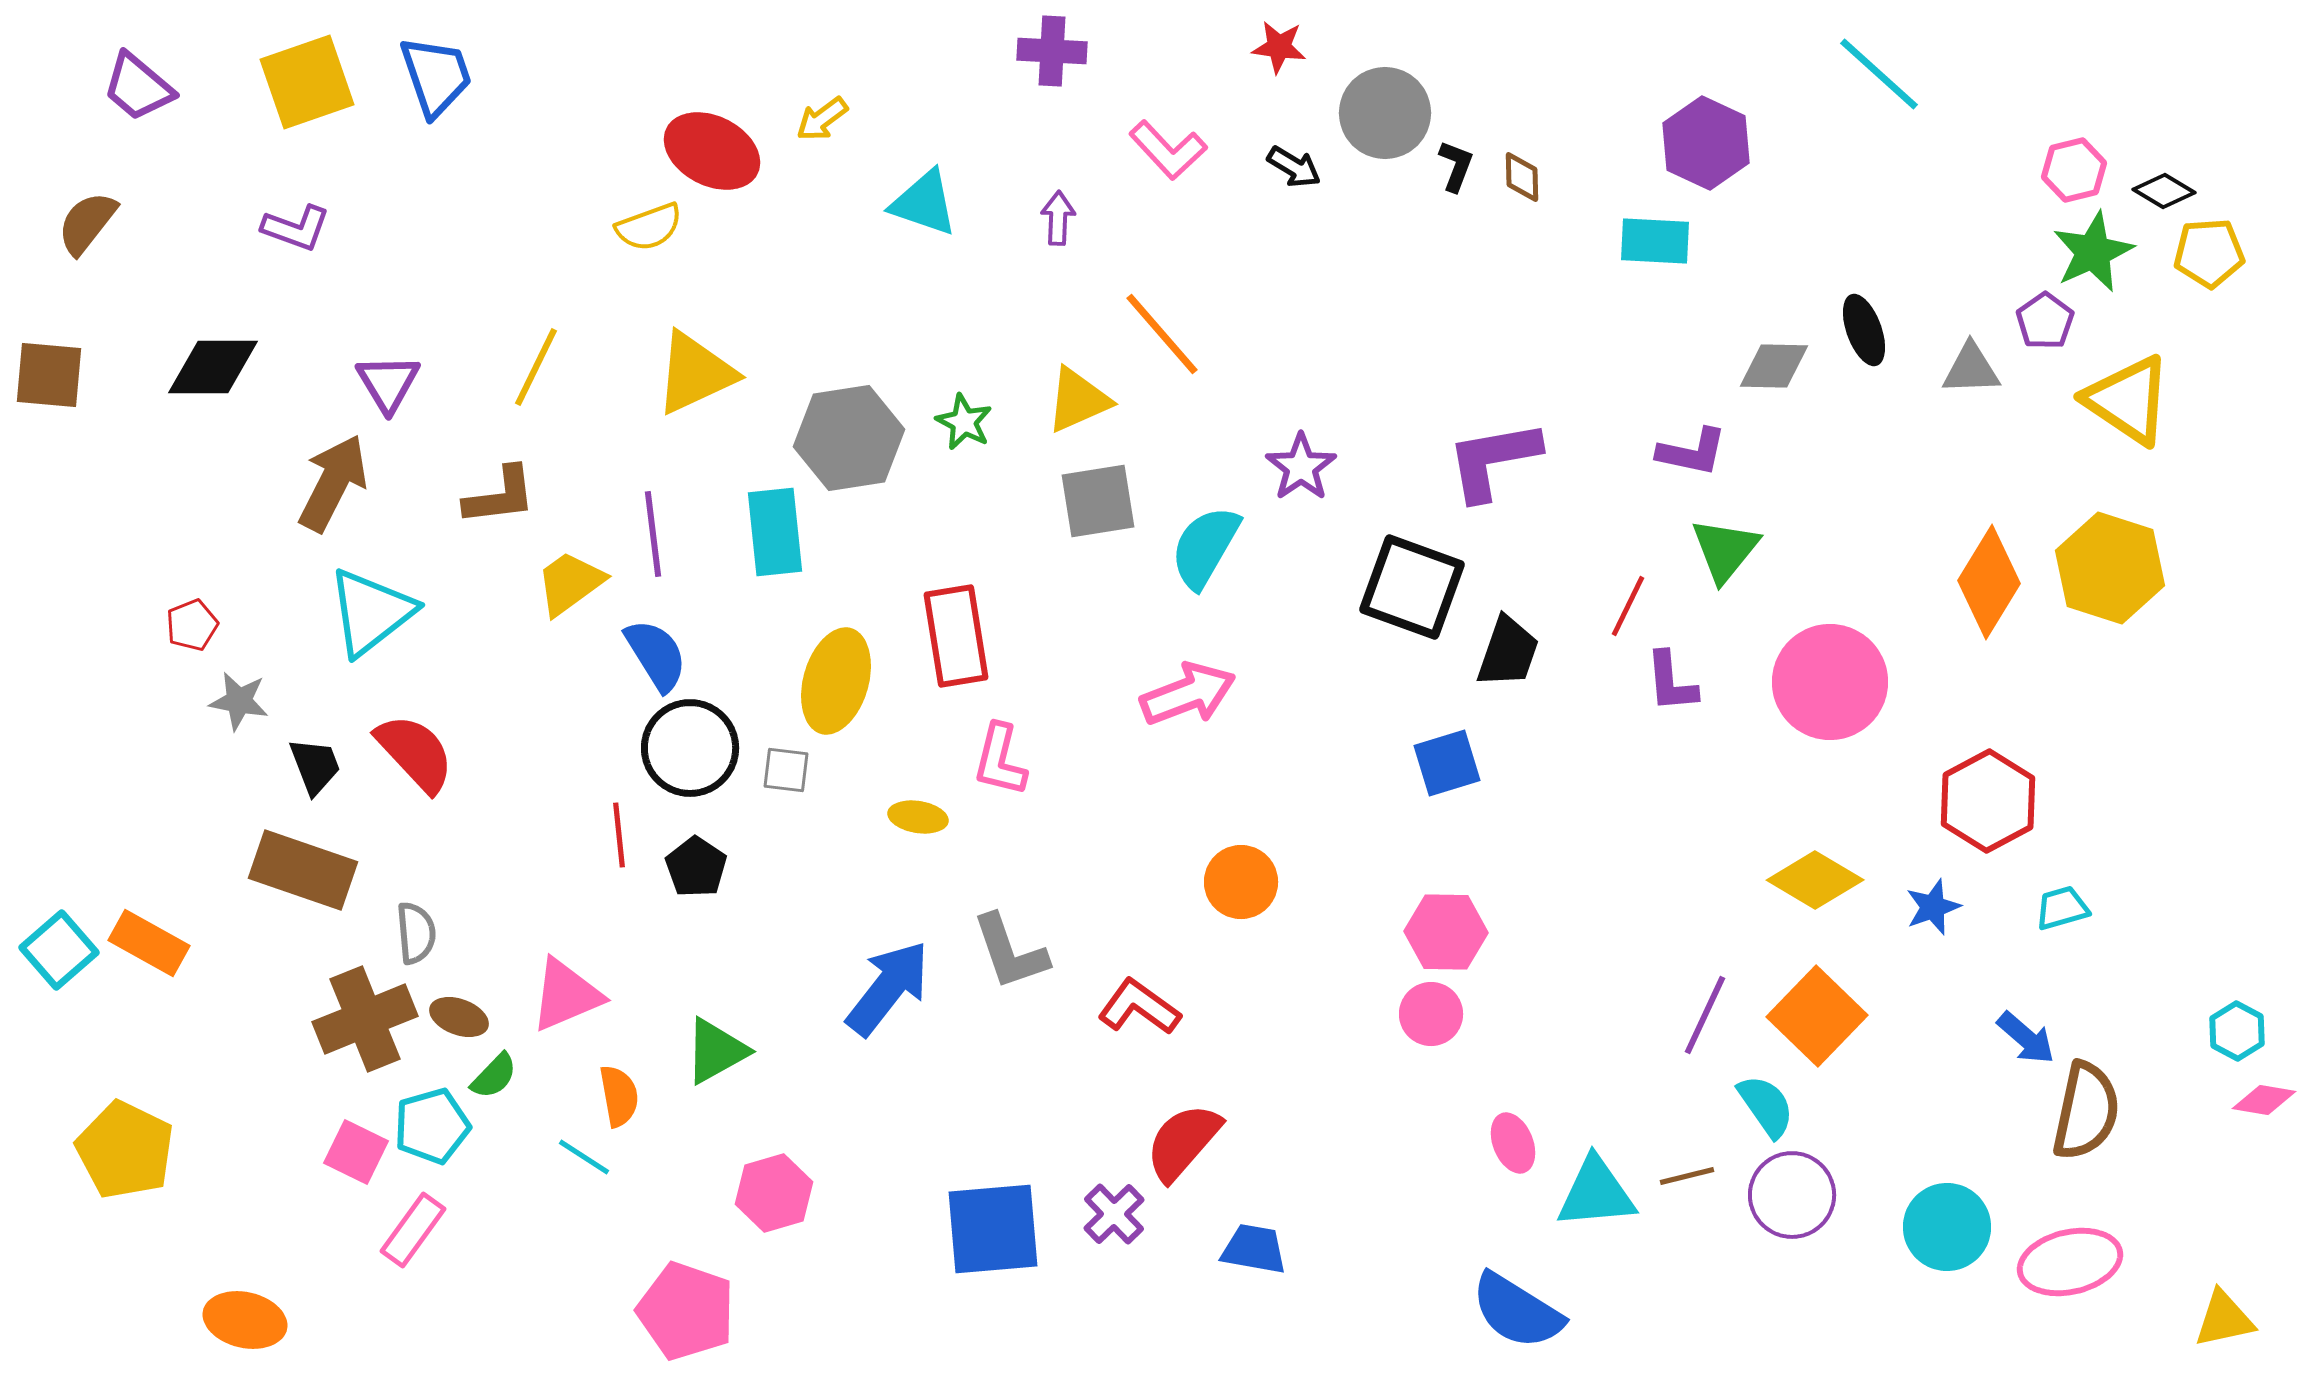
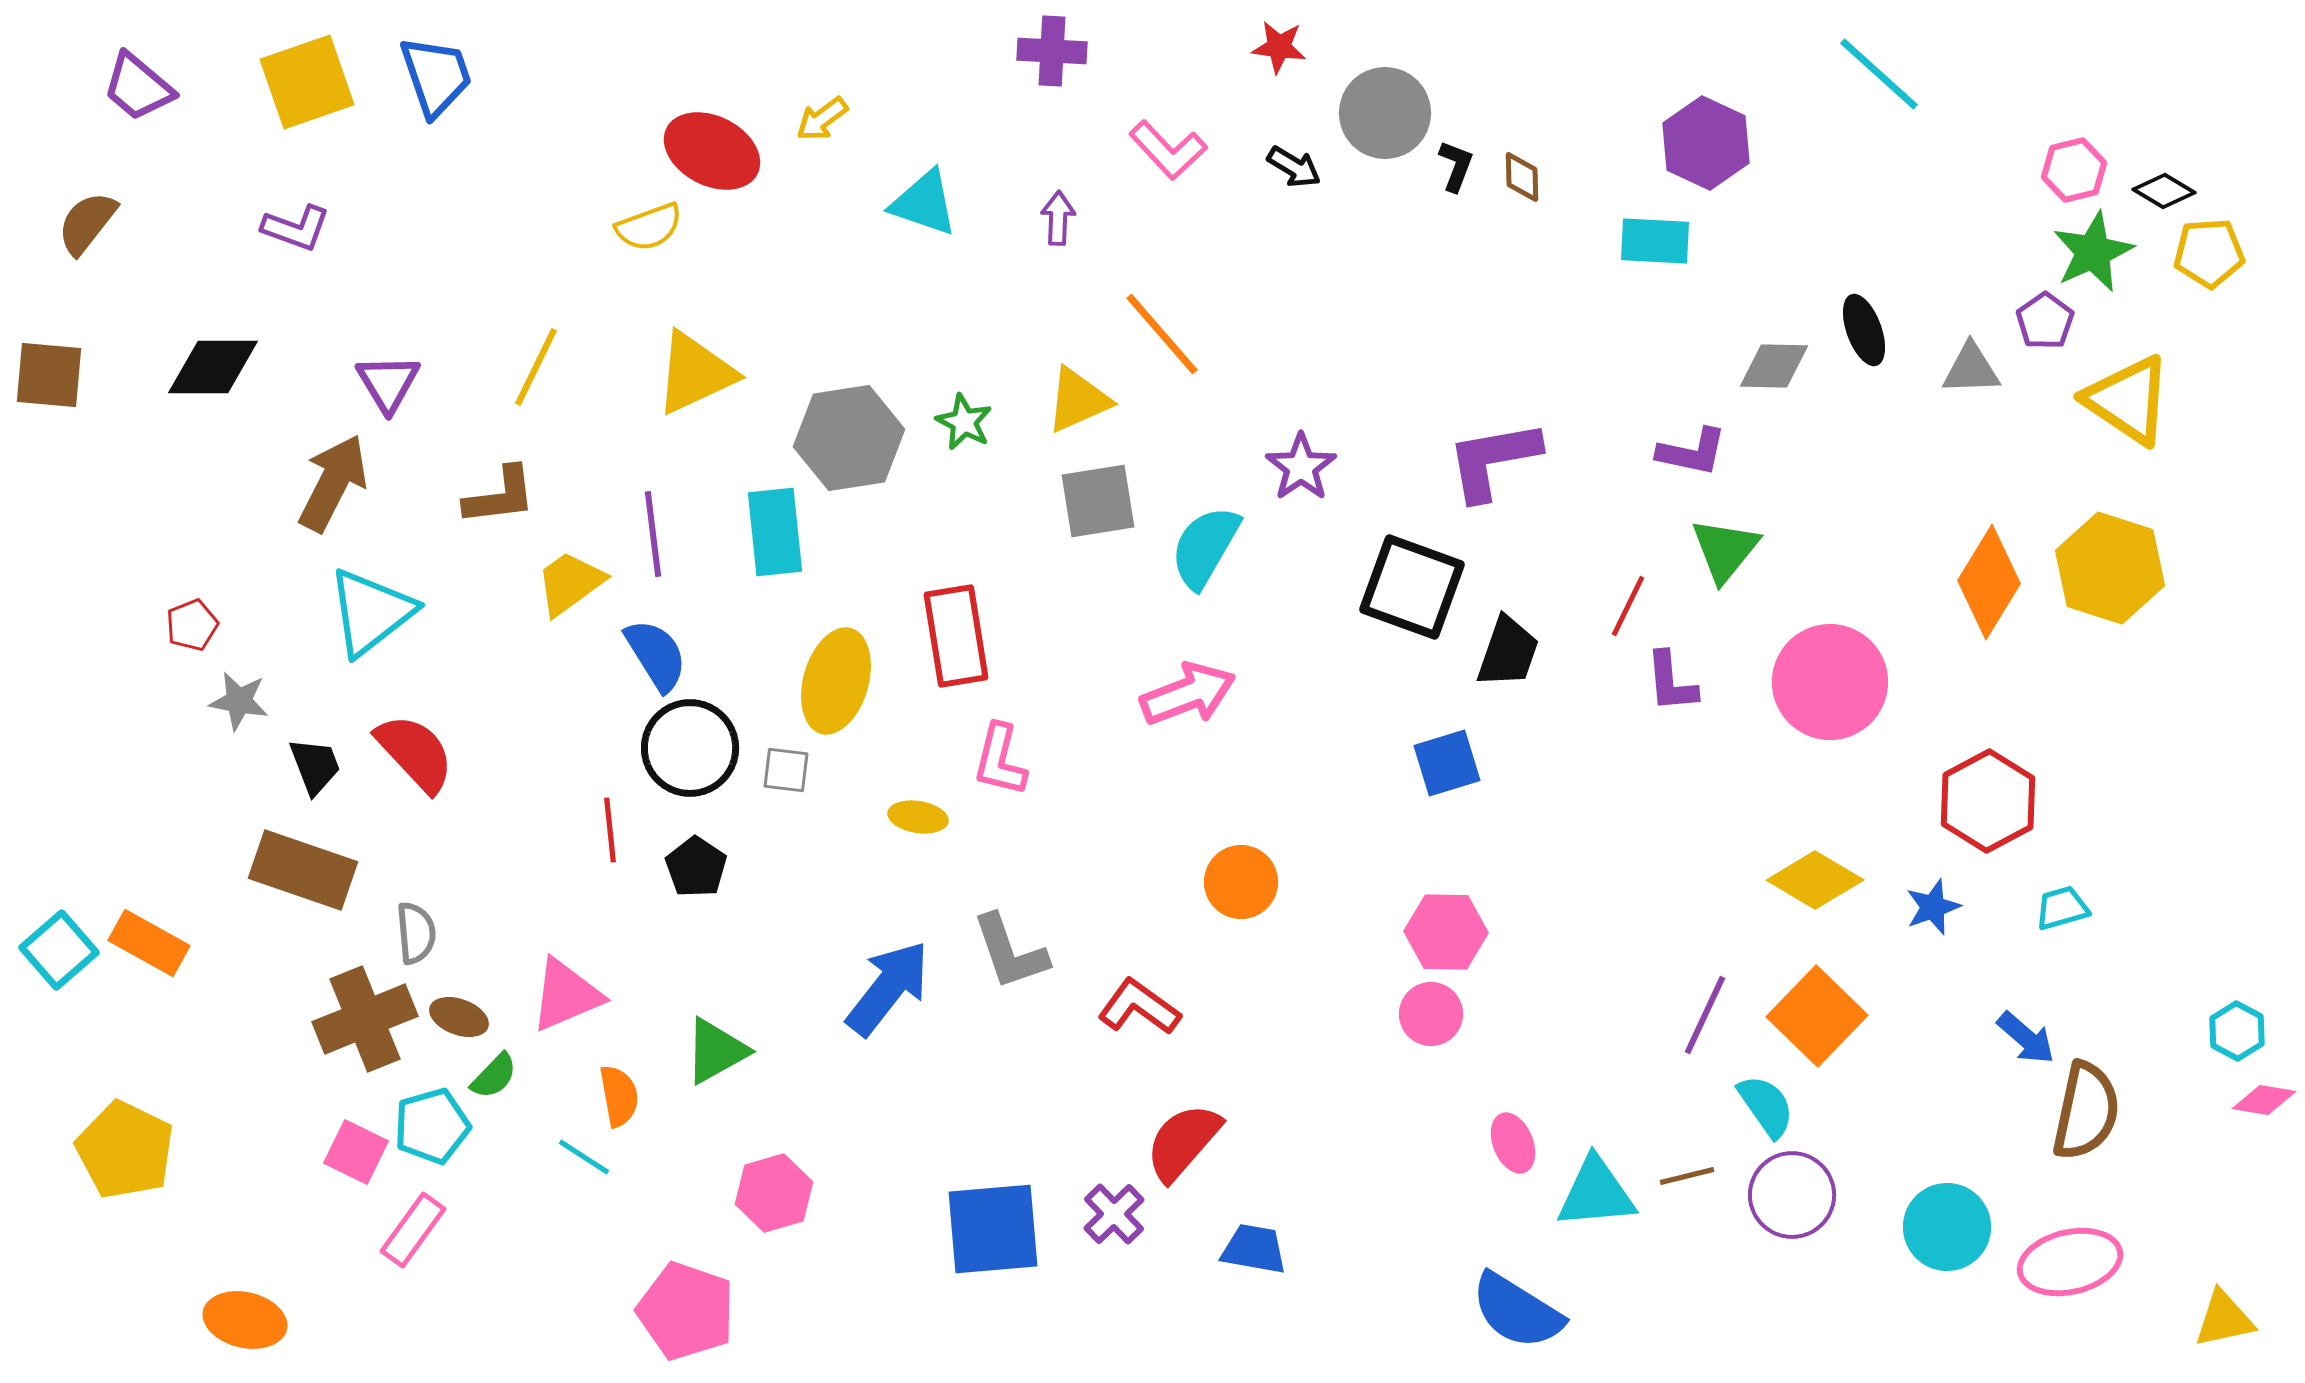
red line at (619, 835): moved 9 px left, 5 px up
